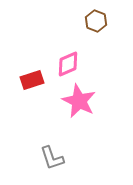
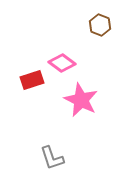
brown hexagon: moved 4 px right, 4 px down
pink diamond: moved 6 px left, 1 px up; rotated 60 degrees clockwise
pink star: moved 2 px right, 1 px up
